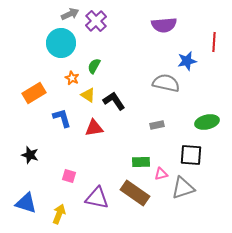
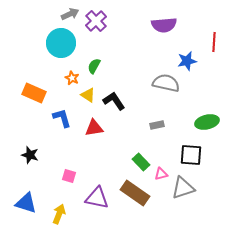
orange rectangle: rotated 55 degrees clockwise
green rectangle: rotated 48 degrees clockwise
